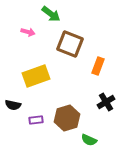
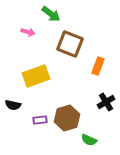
purple rectangle: moved 4 px right
